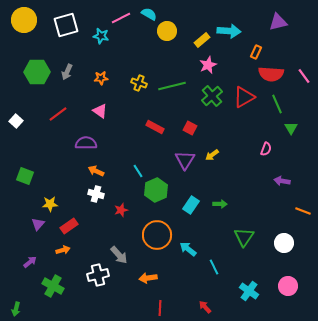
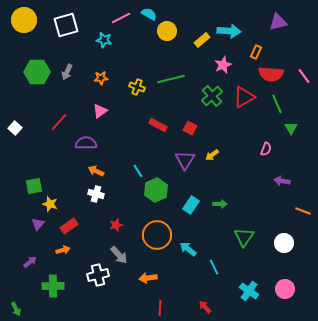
cyan star at (101, 36): moved 3 px right, 4 px down
pink star at (208, 65): moved 15 px right
yellow cross at (139, 83): moved 2 px left, 4 px down
green line at (172, 86): moved 1 px left, 7 px up
pink triangle at (100, 111): rotated 49 degrees clockwise
red line at (58, 114): moved 1 px right, 8 px down; rotated 12 degrees counterclockwise
white square at (16, 121): moved 1 px left, 7 px down
red rectangle at (155, 127): moved 3 px right, 2 px up
green square at (25, 176): moved 9 px right, 10 px down; rotated 30 degrees counterclockwise
yellow star at (50, 204): rotated 21 degrees clockwise
red star at (121, 210): moved 5 px left, 15 px down
green cross at (53, 286): rotated 30 degrees counterclockwise
pink circle at (288, 286): moved 3 px left, 3 px down
green arrow at (16, 309): rotated 40 degrees counterclockwise
